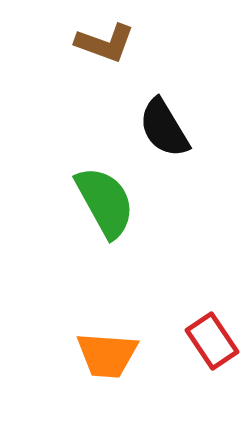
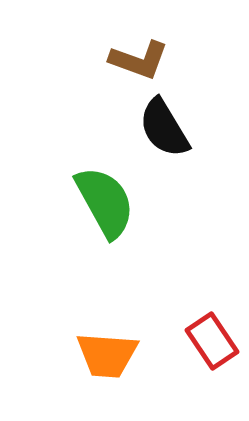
brown L-shape: moved 34 px right, 17 px down
